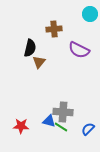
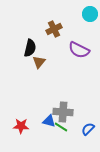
brown cross: rotated 21 degrees counterclockwise
